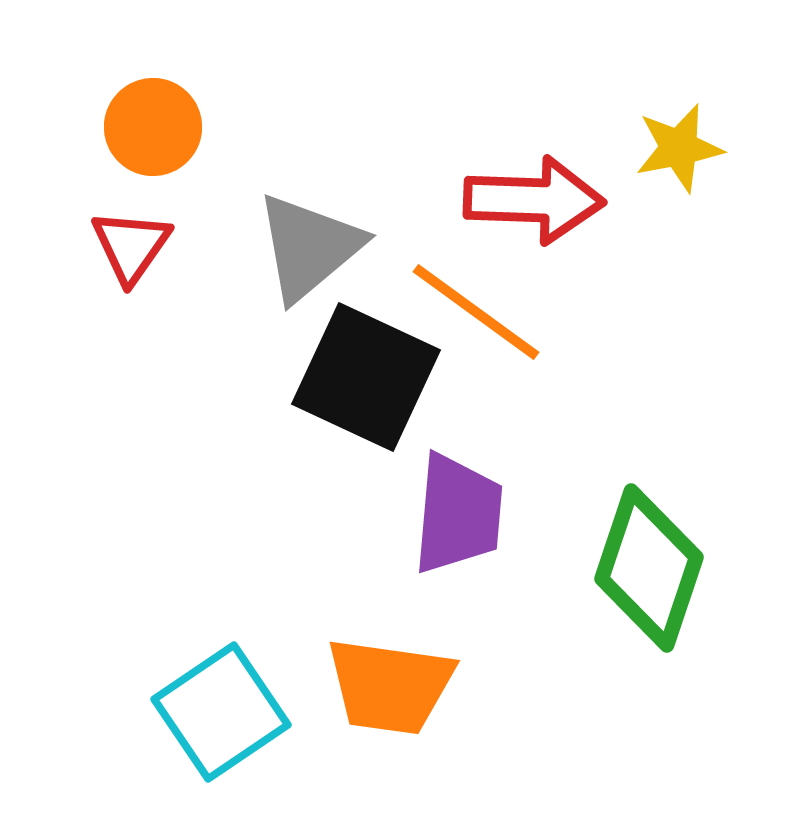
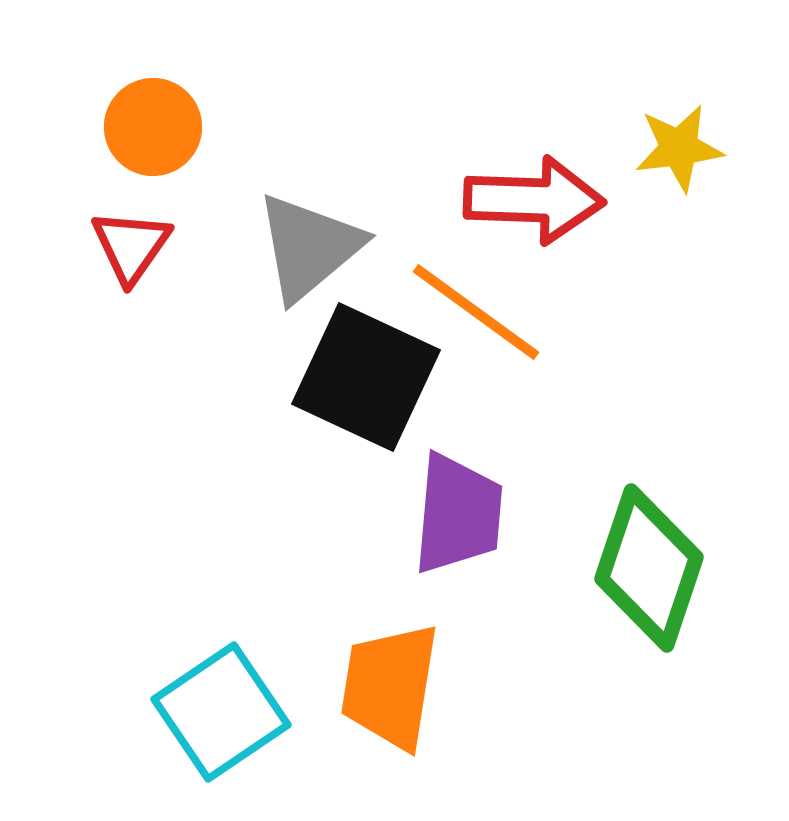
yellow star: rotated 4 degrees clockwise
orange trapezoid: rotated 91 degrees clockwise
